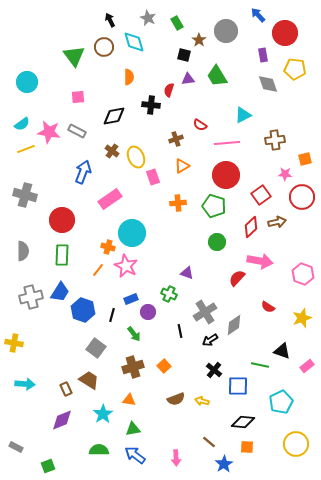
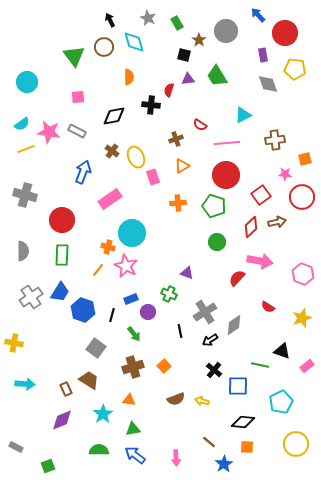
gray cross at (31, 297): rotated 20 degrees counterclockwise
